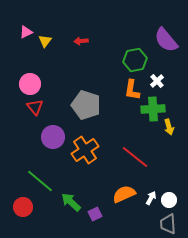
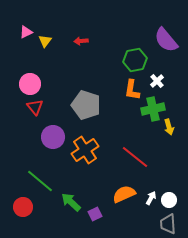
green cross: rotated 10 degrees counterclockwise
